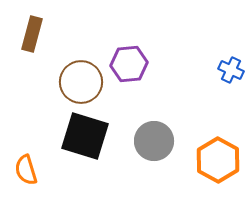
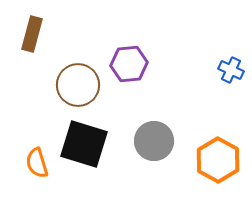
brown circle: moved 3 px left, 3 px down
black square: moved 1 px left, 8 px down
orange semicircle: moved 11 px right, 7 px up
